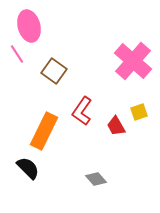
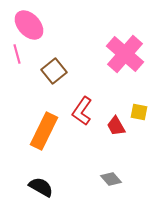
pink ellipse: moved 1 px up; rotated 28 degrees counterclockwise
pink line: rotated 18 degrees clockwise
pink cross: moved 8 px left, 7 px up
brown square: rotated 15 degrees clockwise
yellow square: rotated 30 degrees clockwise
black semicircle: moved 13 px right, 19 px down; rotated 15 degrees counterclockwise
gray diamond: moved 15 px right
